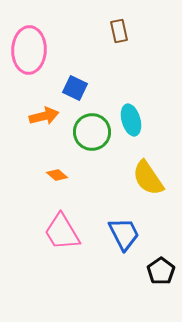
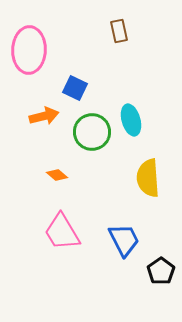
yellow semicircle: rotated 30 degrees clockwise
blue trapezoid: moved 6 px down
